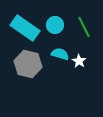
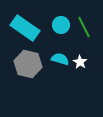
cyan circle: moved 6 px right
cyan semicircle: moved 5 px down
white star: moved 1 px right, 1 px down
